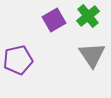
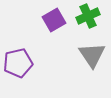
green cross: rotated 15 degrees clockwise
purple pentagon: moved 3 px down
